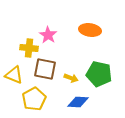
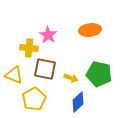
orange ellipse: rotated 15 degrees counterclockwise
blue diamond: rotated 45 degrees counterclockwise
